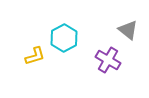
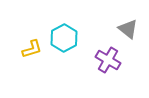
gray triangle: moved 1 px up
yellow L-shape: moved 3 px left, 7 px up
